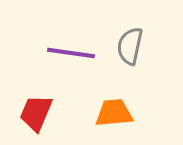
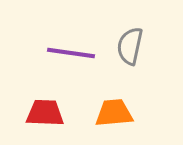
red trapezoid: moved 9 px right; rotated 69 degrees clockwise
